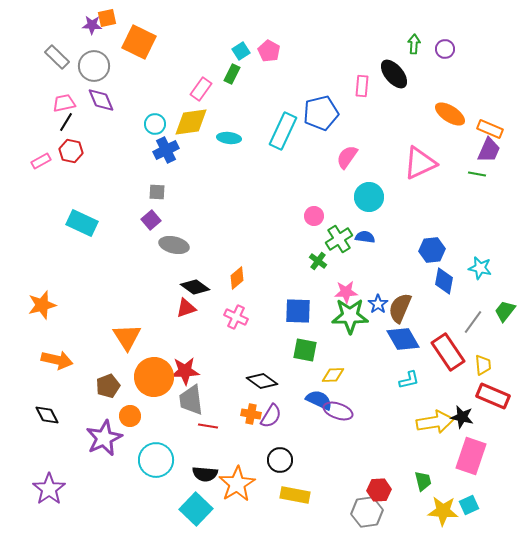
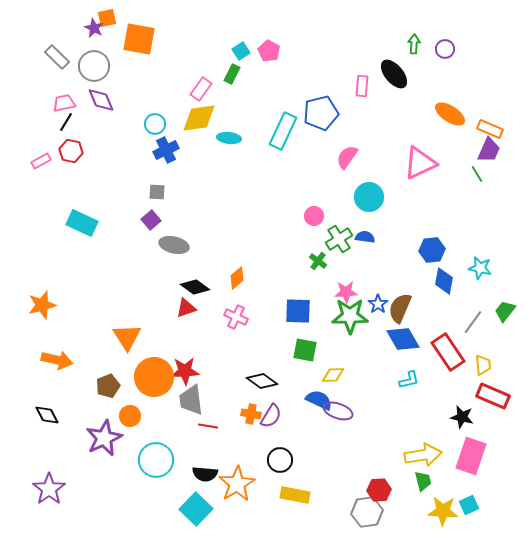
purple star at (92, 25): moved 2 px right, 3 px down; rotated 24 degrees clockwise
orange square at (139, 42): moved 3 px up; rotated 16 degrees counterclockwise
yellow diamond at (191, 122): moved 8 px right, 4 px up
green line at (477, 174): rotated 48 degrees clockwise
yellow arrow at (435, 422): moved 12 px left, 33 px down
